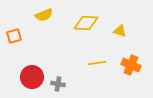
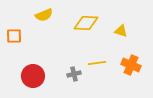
yellow triangle: moved 1 px right
orange square: rotated 14 degrees clockwise
red circle: moved 1 px right, 1 px up
gray cross: moved 16 px right, 10 px up; rotated 24 degrees counterclockwise
